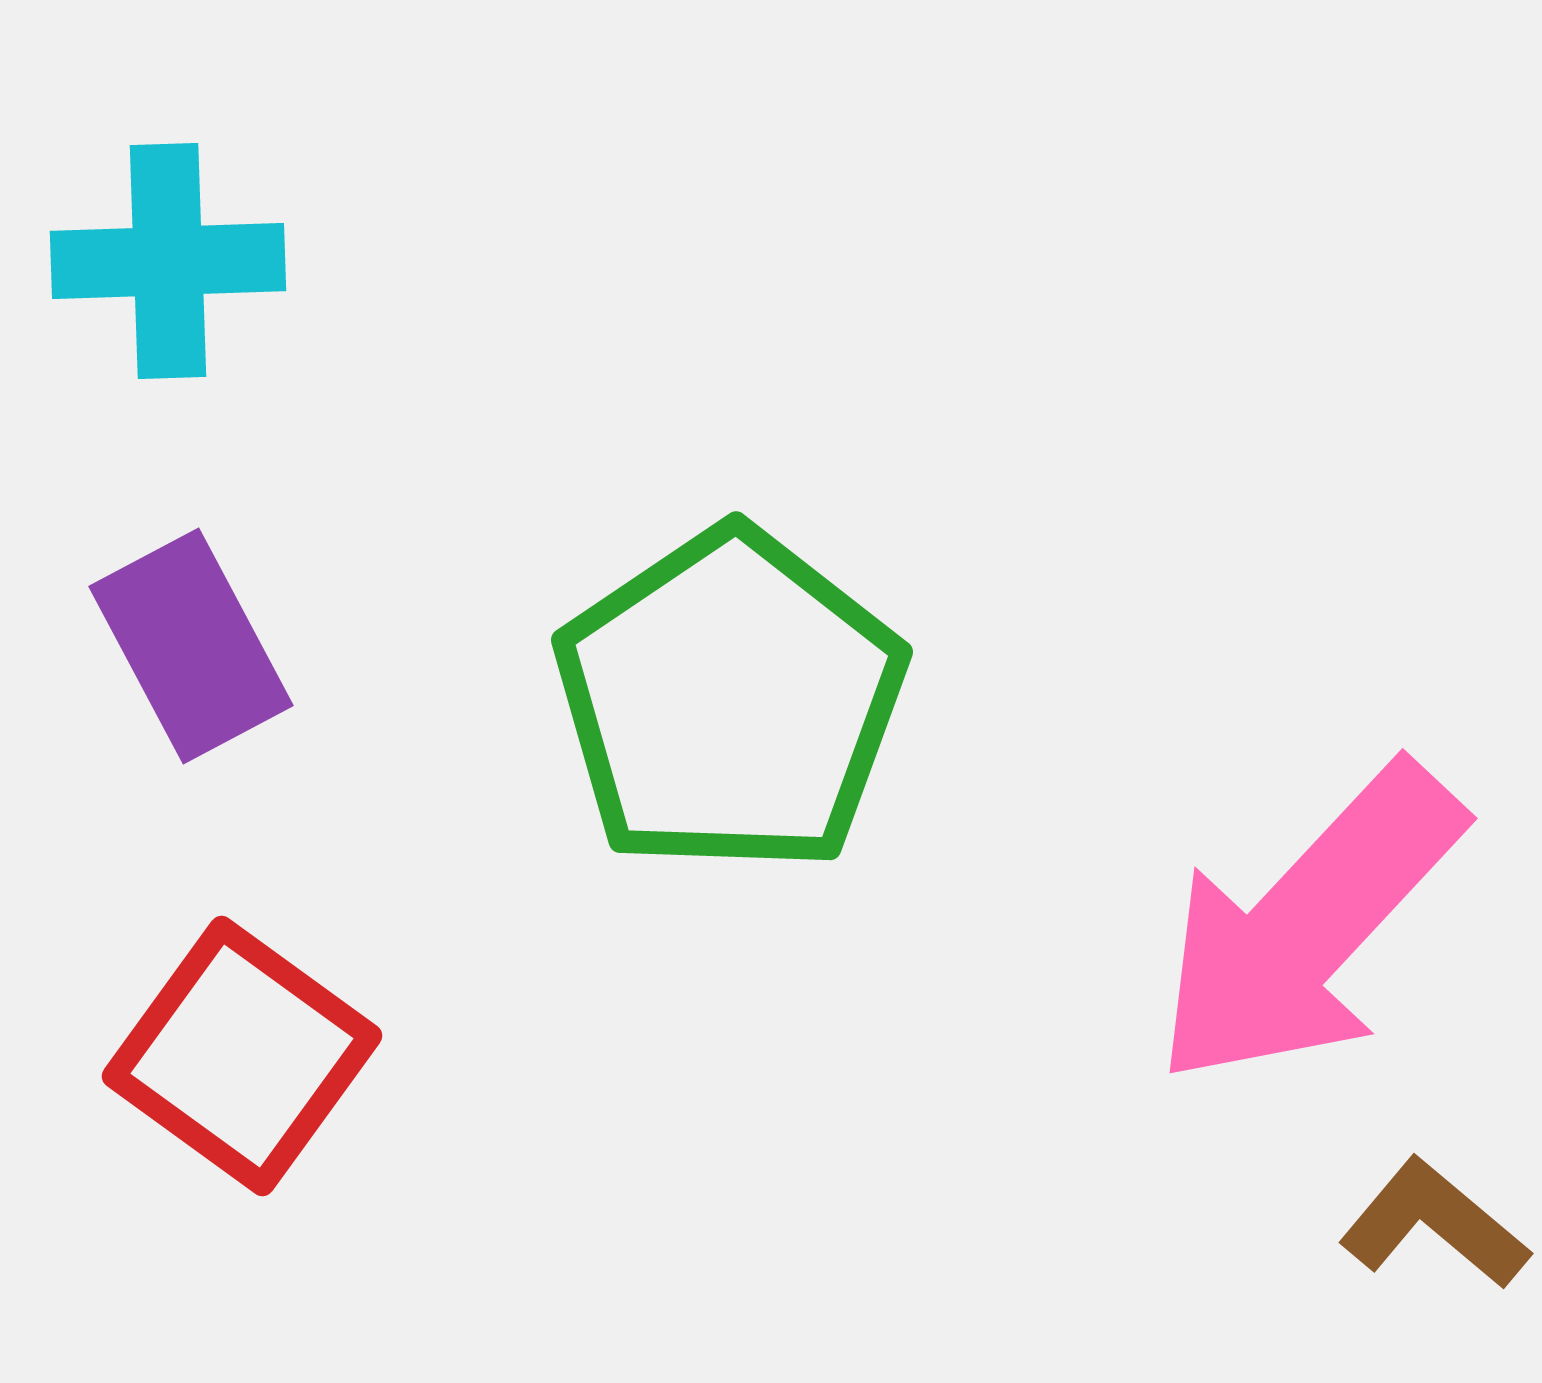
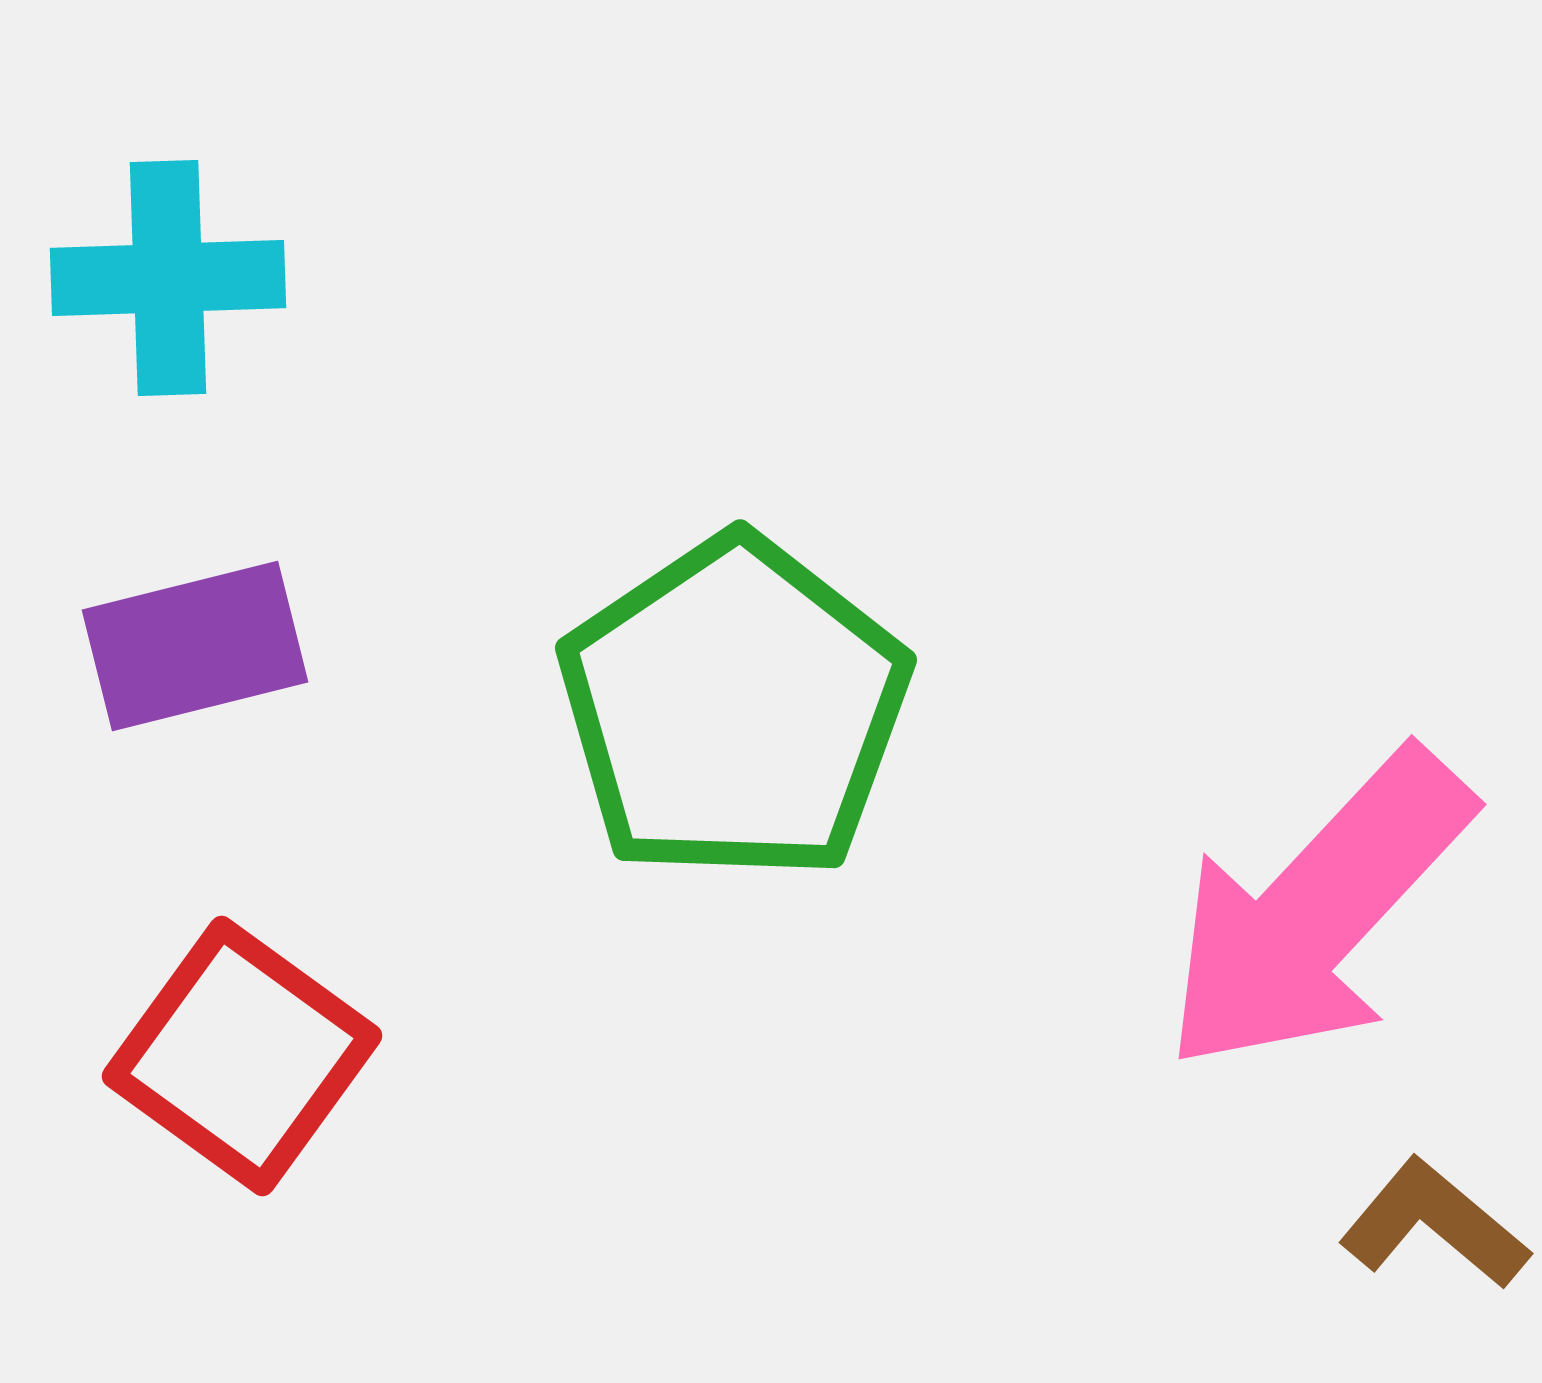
cyan cross: moved 17 px down
purple rectangle: moved 4 px right; rotated 76 degrees counterclockwise
green pentagon: moved 4 px right, 8 px down
pink arrow: moved 9 px right, 14 px up
